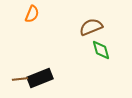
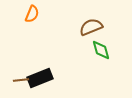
brown line: moved 1 px right, 1 px down
